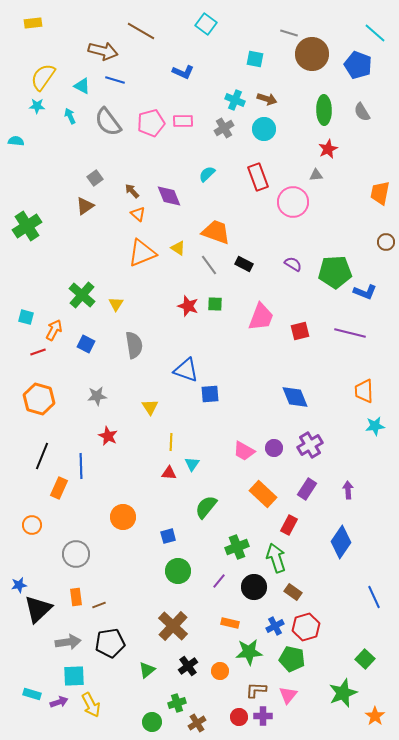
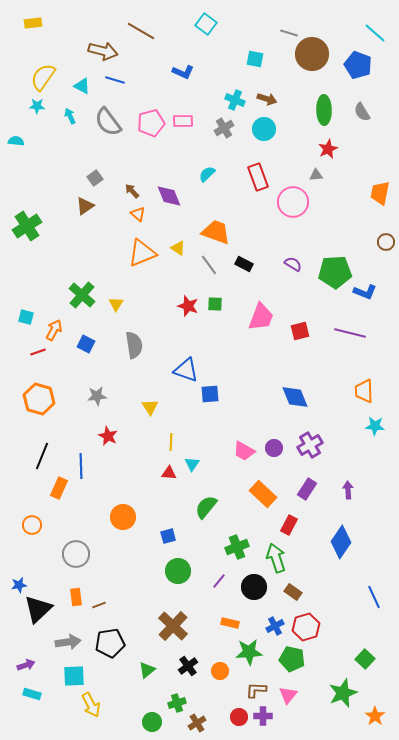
cyan star at (375, 426): rotated 12 degrees clockwise
purple arrow at (59, 702): moved 33 px left, 37 px up
